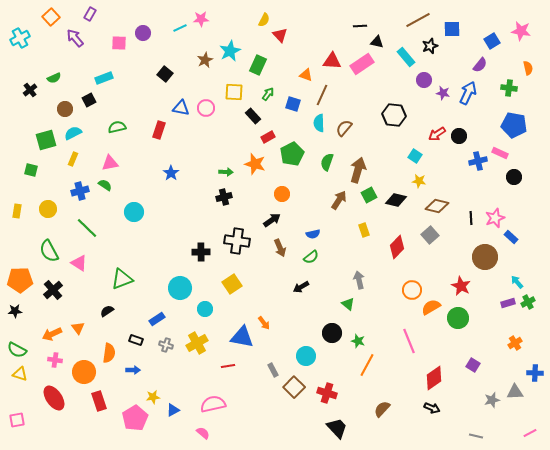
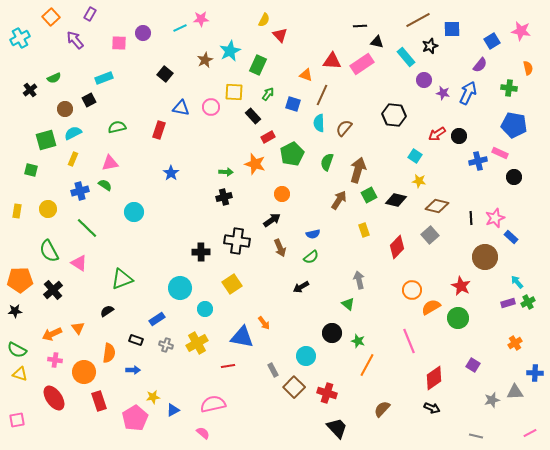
purple arrow at (75, 38): moved 2 px down
pink circle at (206, 108): moved 5 px right, 1 px up
